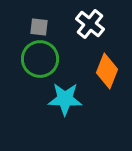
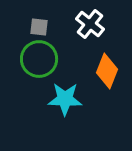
green circle: moved 1 px left
